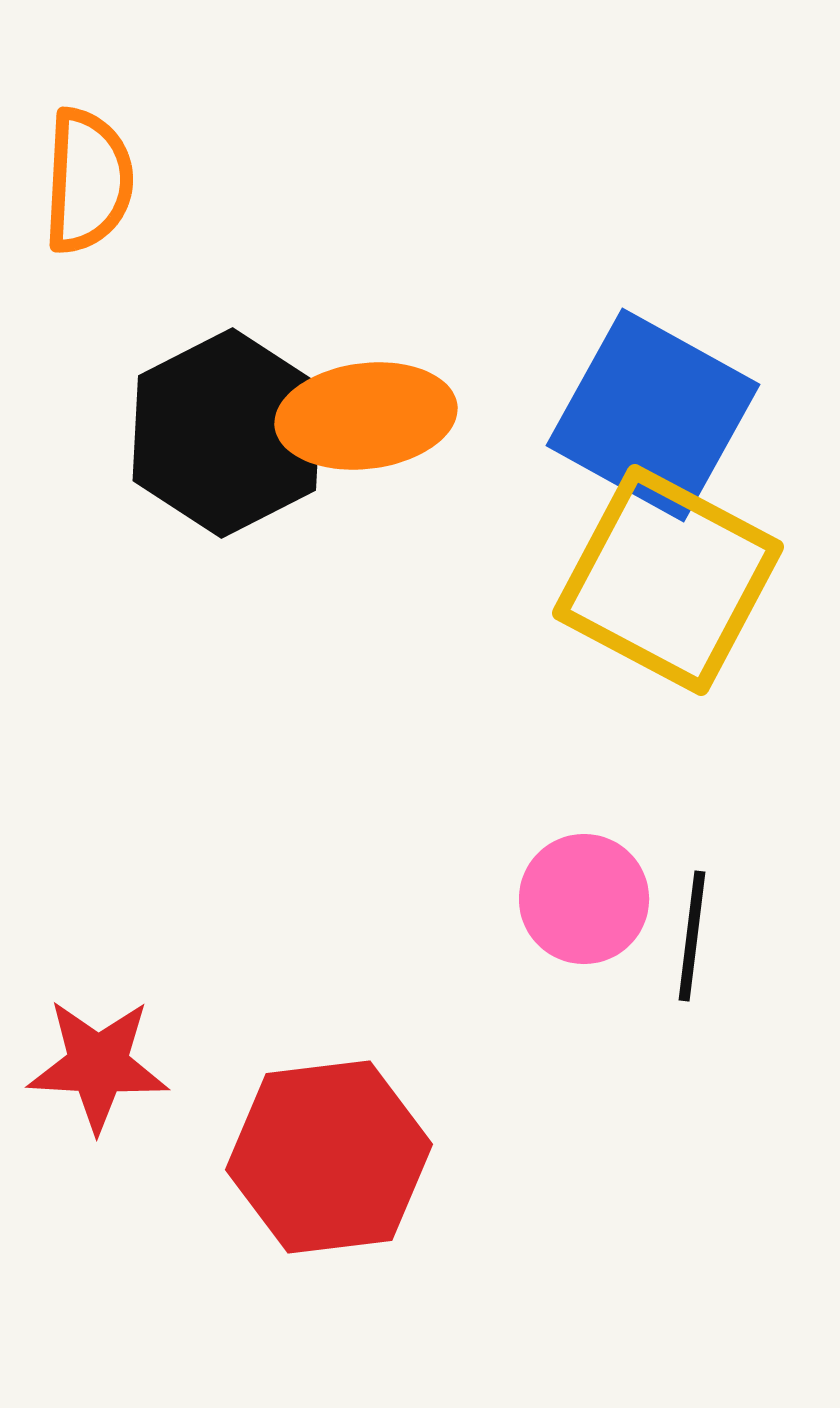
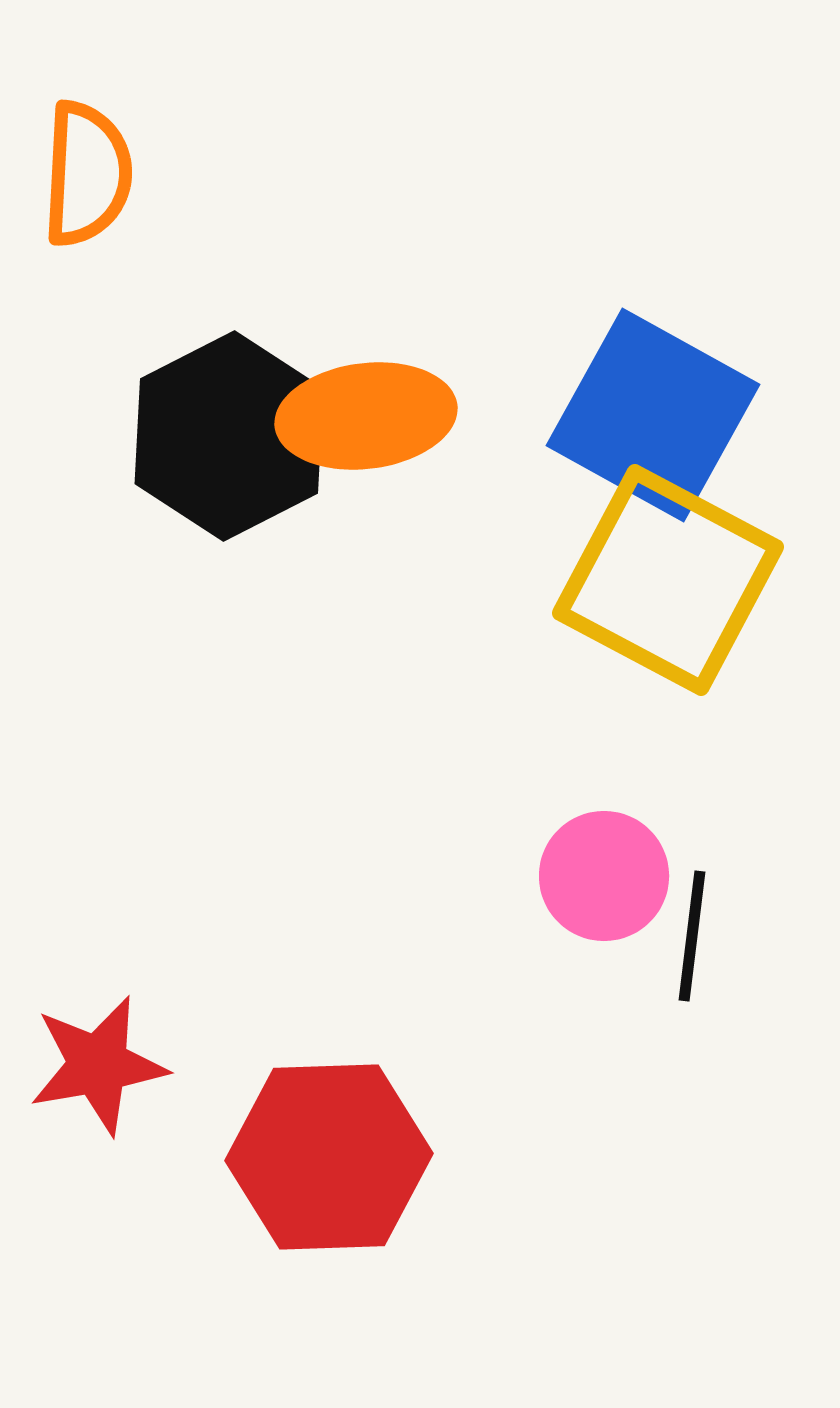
orange semicircle: moved 1 px left, 7 px up
black hexagon: moved 2 px right, 3 px down
pink circle: moved 20 px right, 23 px up
red star: rotated 13 degrees counterclockwise
red hexagon: rotated 5 degrees clockwise
